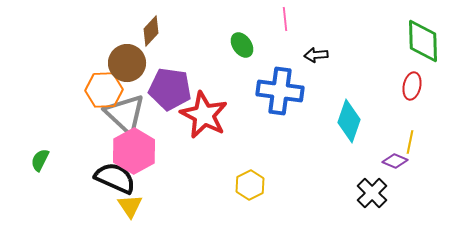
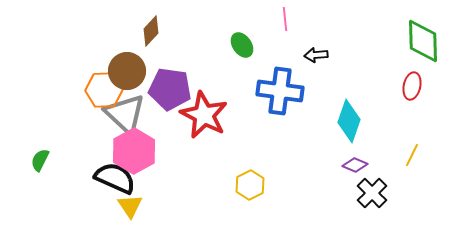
brown circle: moved 8 px down
yellow line: moved 2 px right, 13 px down; rotated 15 degrees clockwise
purple diamond: moved 40 px left, 4 px down
